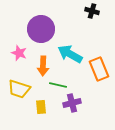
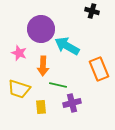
cyan arrow: moved 3 px left, 8 px up
